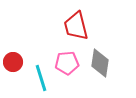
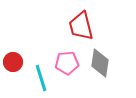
red trapezoid: moved 5 px right
